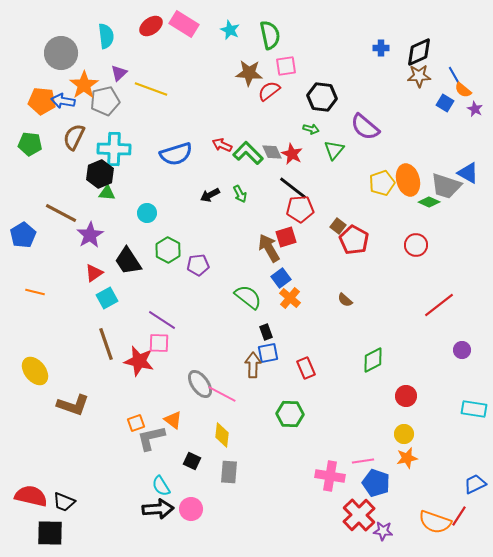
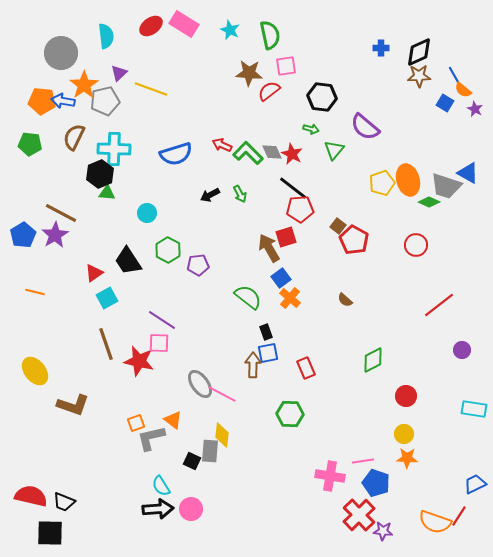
purple star at (90, 235): moved 35 px left
orange star at (407, 458): rotated 15 degrees clockwise
gray rectangle at (229, 472): moved 19 px left, 21 px up
